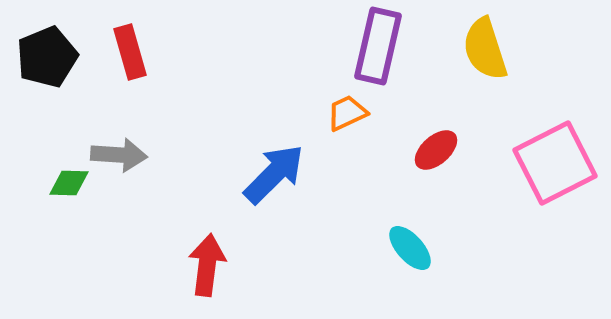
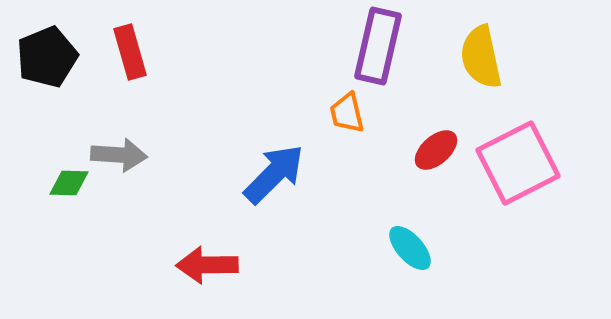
yellow semicircle: moved 4 px left, 8 px down; rotated 6 degrees clockwise
orange trapezoid: rotated 78 degrees counterclockwise
pink square: moved 37 px left
red arrow: rotated 98 degrees counterclockwise
